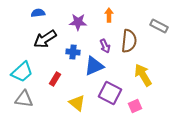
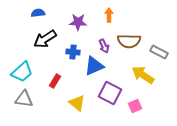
gray rectangle: moved 26 px down
brown semicircle: rotated 85 degrees clockwise
purple arrow: moved 1 px left
yellow arrow: rotated 25 degrees counterclockwise
red rectangle: moved 2 px down
